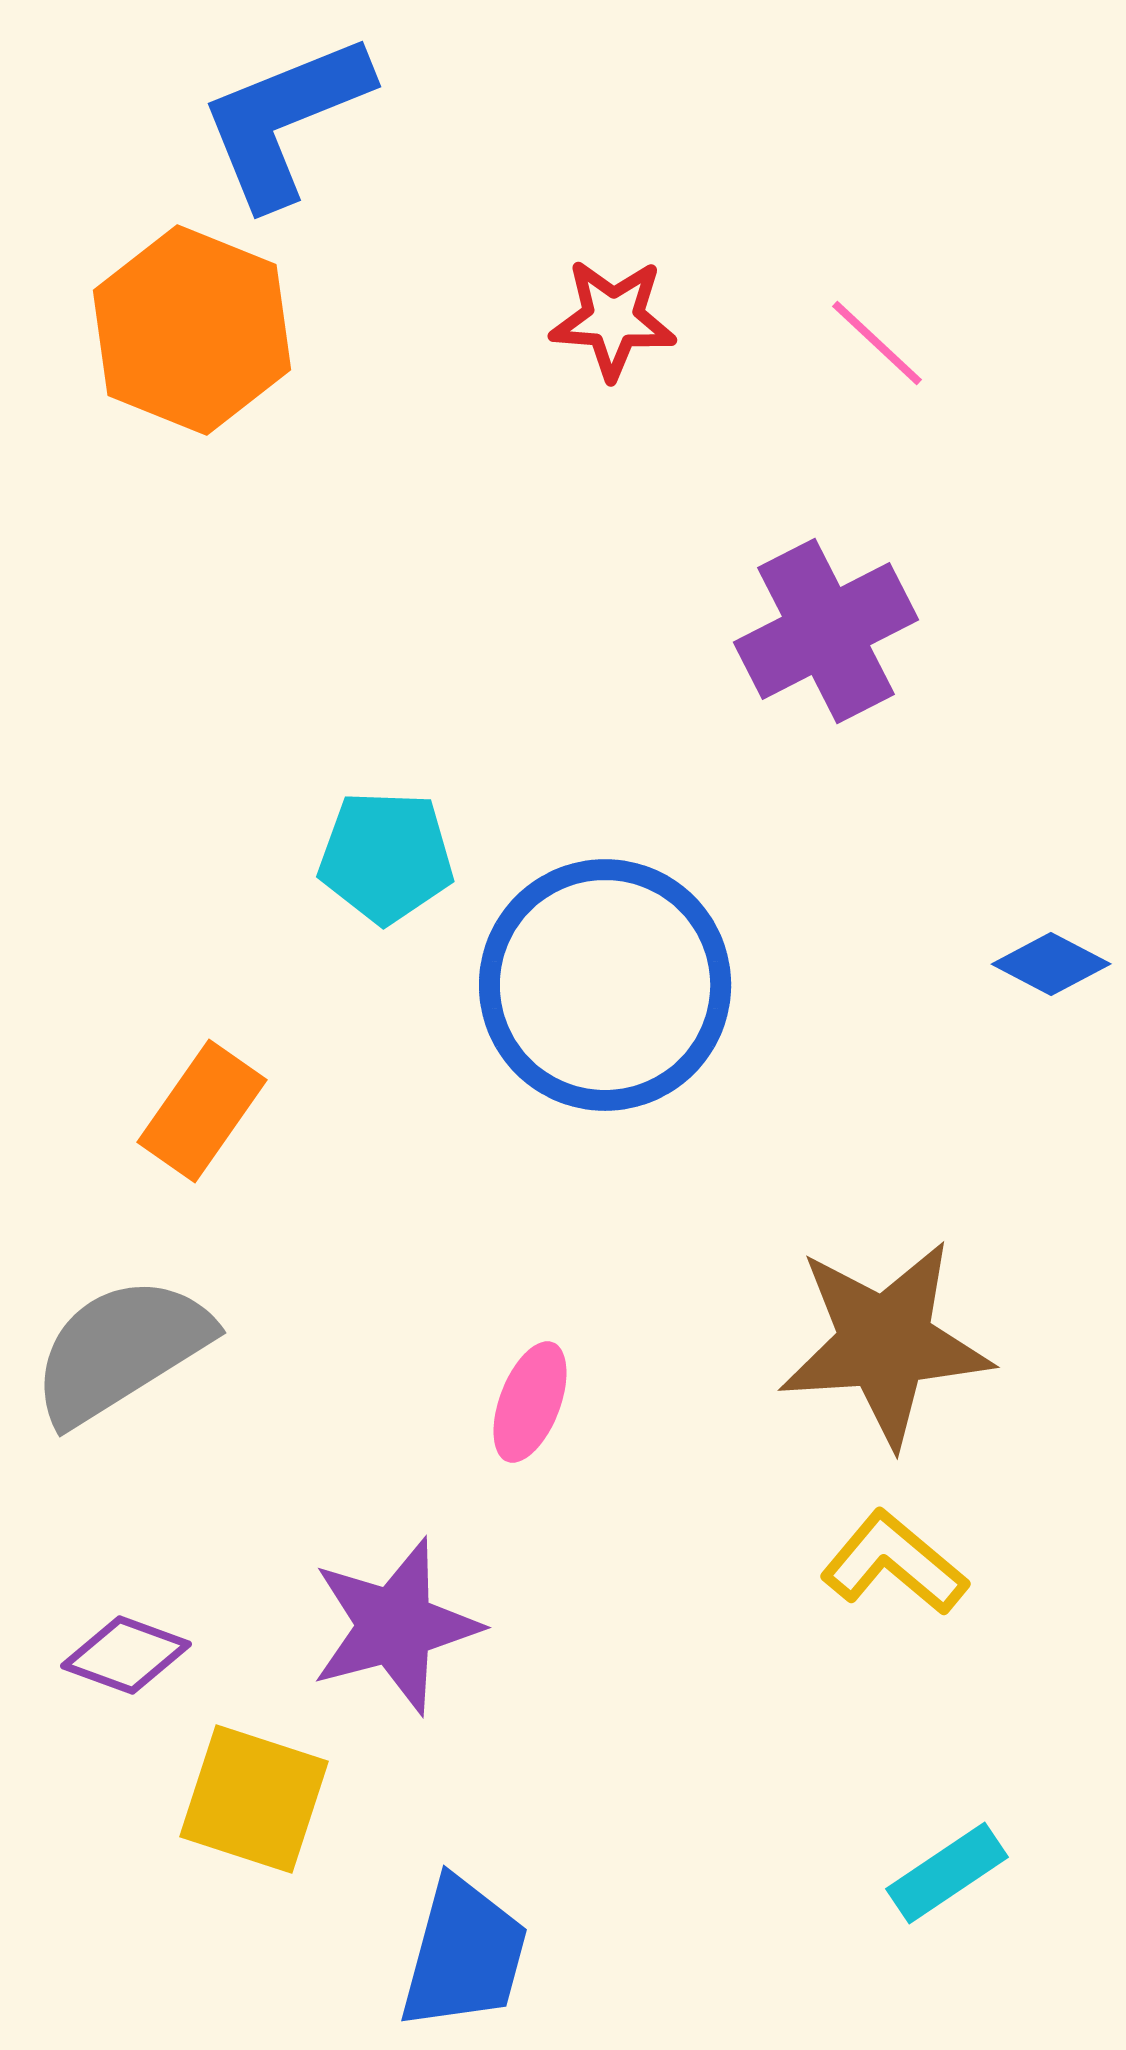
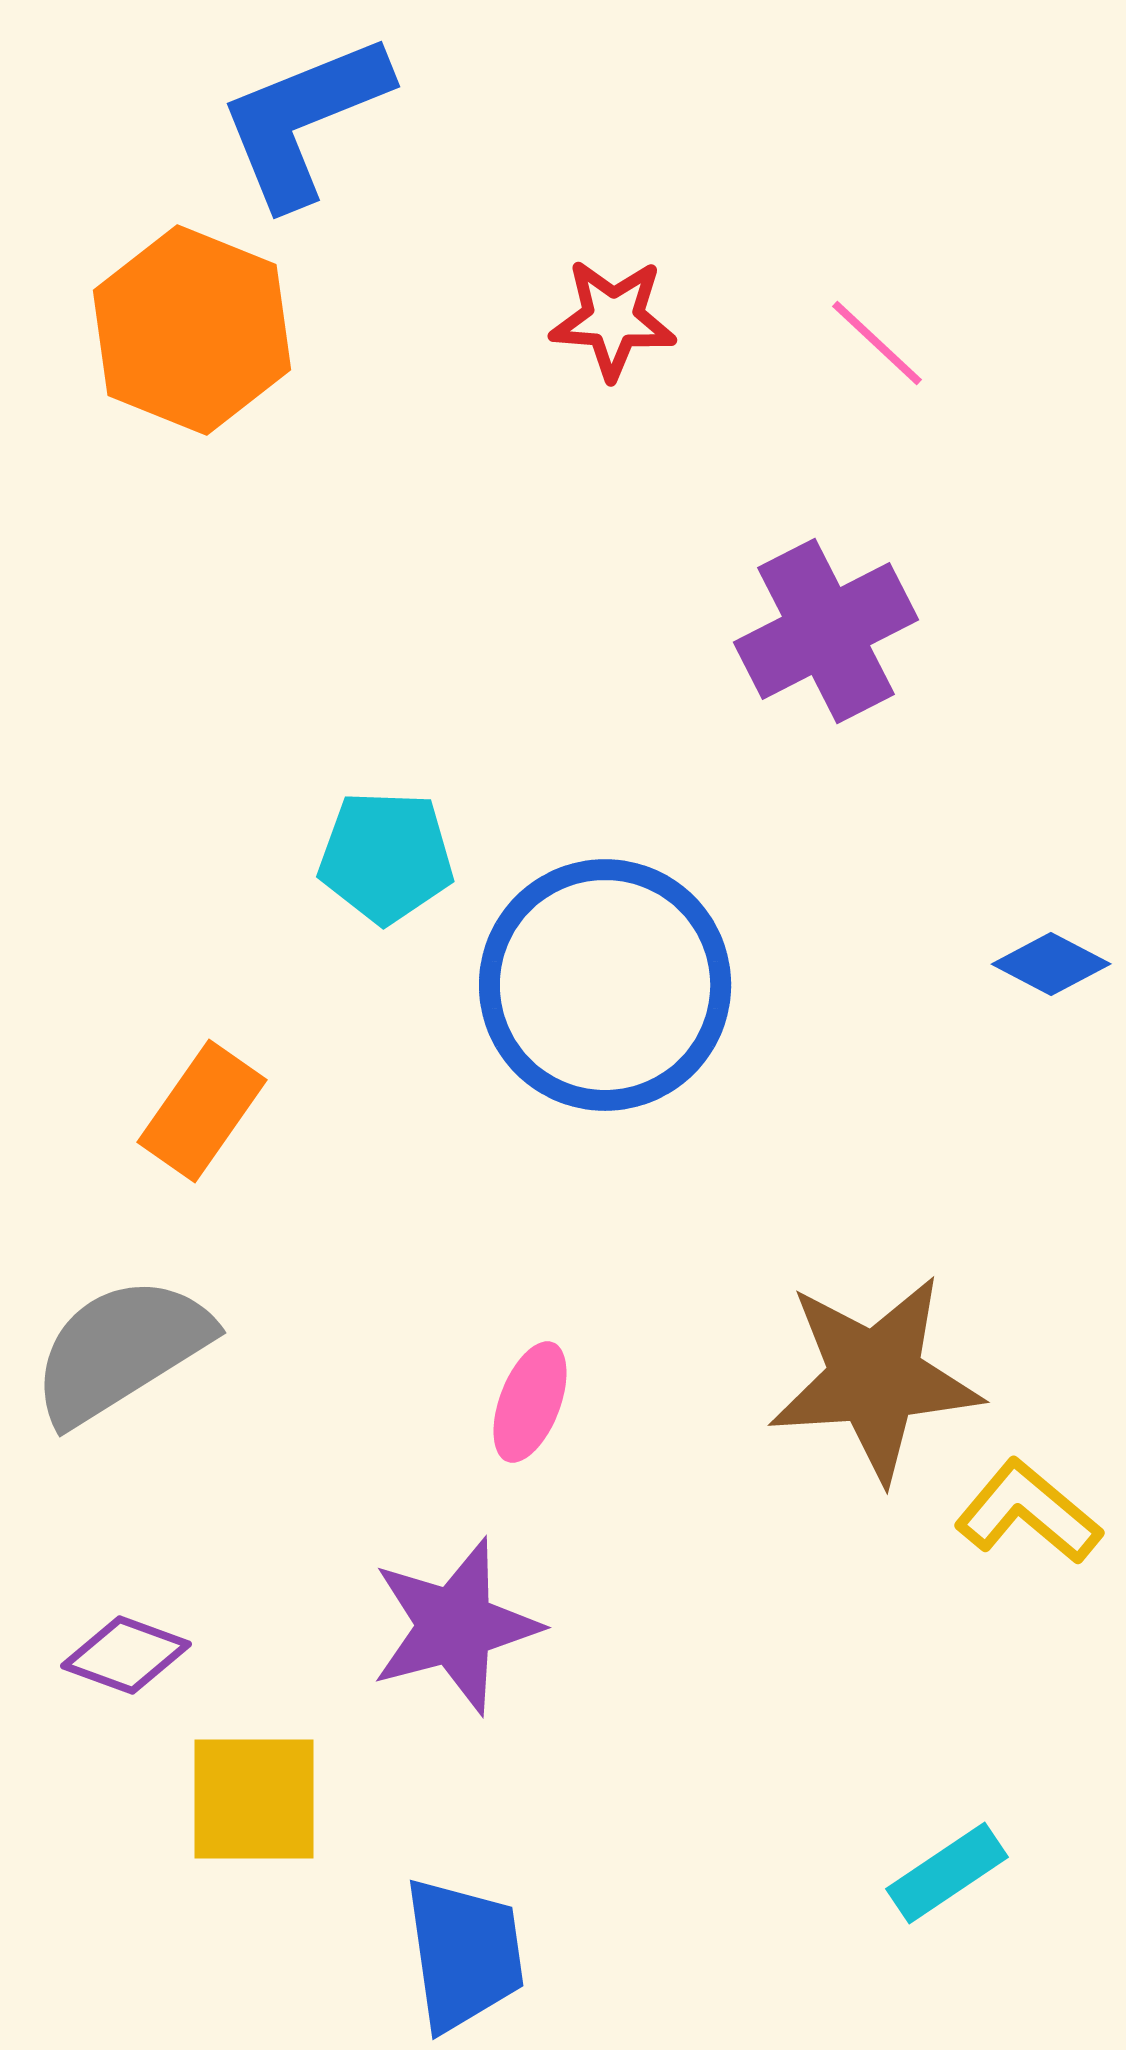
blue L-shape: moved 19 px right
brown star: moved 10 px left, 35 px down
yellow L-shape: moved 134 px right, 51 px up
purple star: moved 60 px right
yellow square: rotated 18 degrees counterclockwise
blue trapezoid: rotated 23 degrees counterclockwise
